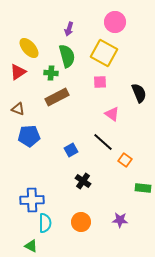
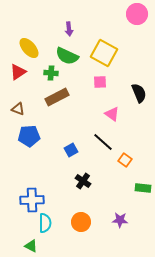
pink circle: moved 22 px right, 8 px up
purple arrow: rotated 24 degrees counterclockwise
green semicircle: rotated 130 degrees clockwise
